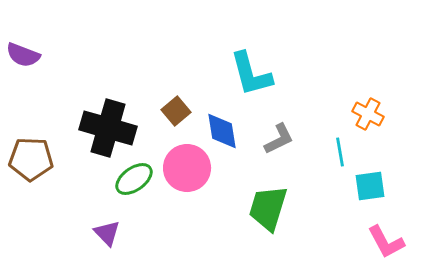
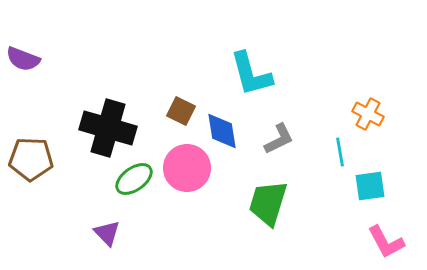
purple semicircle: moved 4 px down
brown square: moved 5 px right; rotated 24 degrees counterclockwise
green trapezoid: moved 5 px up
